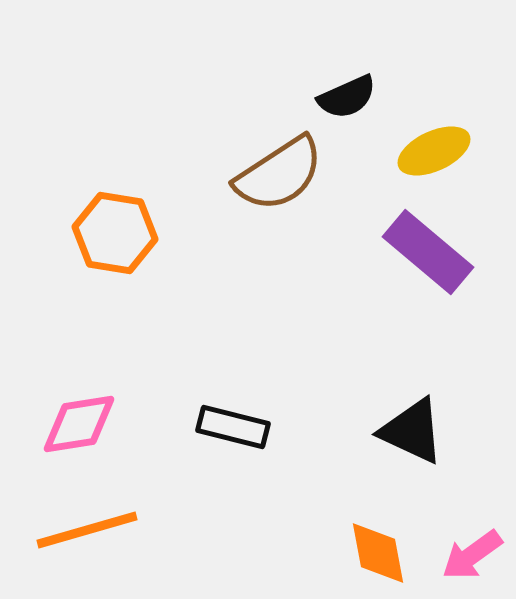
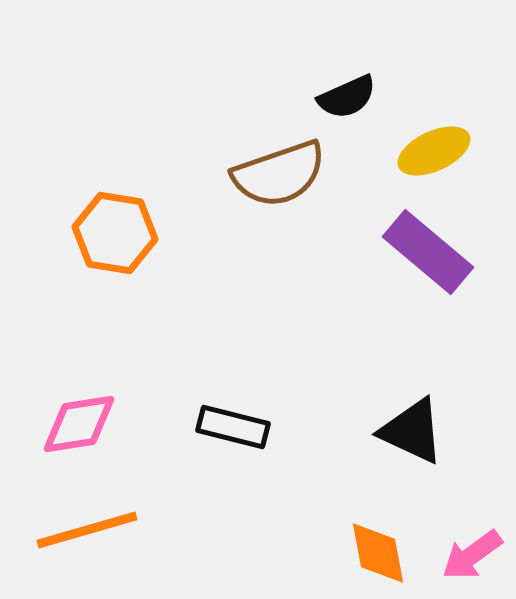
brown semicircle: rotated 14 degrees clockwise
